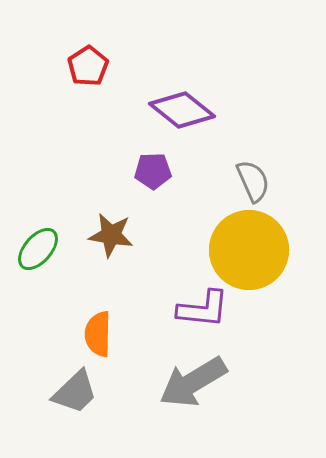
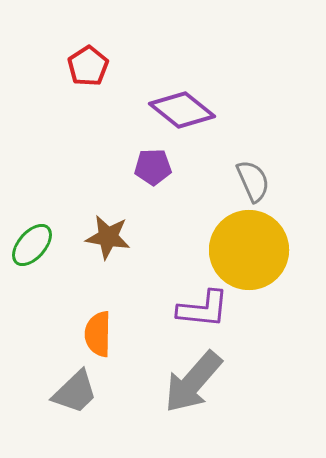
purple pentagon: moved 4 px up
brown star: moved 3 px left, 2 px down
green ellipse: moved 6 px left, 4 px up
gray arrow: rotated 18 degrees counterclockwise
